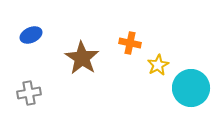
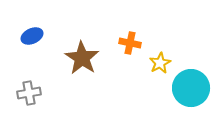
blue ellipse: moved 1 px right, 1 px down
yellow star: moved 2 px right, 2 px up
